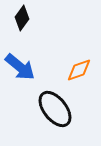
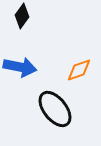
black diamond: moved 2 px up
blue arrow: rotated 28 degrees counterclockwise
